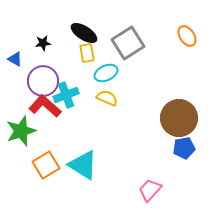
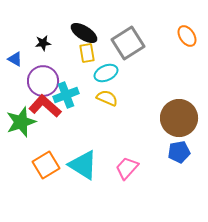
green star: moved 9 px up
blue pentagon: moved 5 px left, 4 px down
pink trapezoid: moved 23 px left, 22 px up
